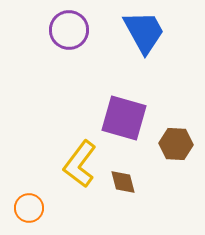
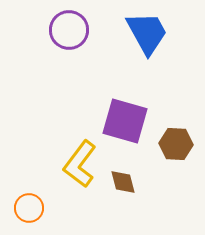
blue trapezoid: moved 3 px right, 1 px down
purple square: moved 1 px right, 3 px down
